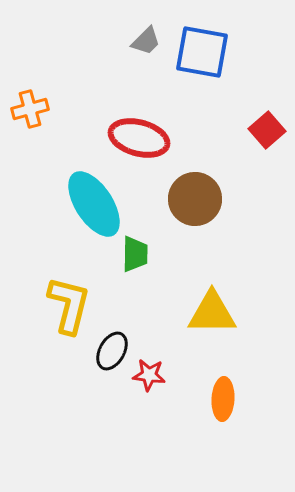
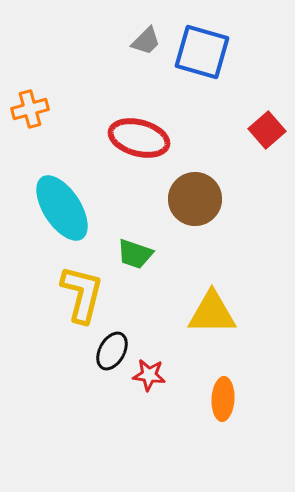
blue square: rotated 6 degrees clockwise
cyan ellipse: moved 32 px left, 4 px down
green trapezoid: rotated 108 degrees clockwise
yellow L-shape: moved 13 px right, 11 px up
